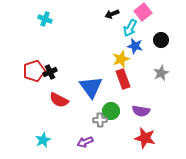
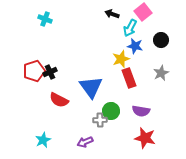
black arrow: rotated 40 degrees clockwise
red rectangle: moved 6 px right, 1 px up
